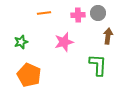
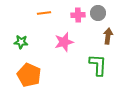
green star: rotated 24 degrees clockwise
